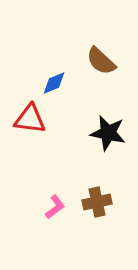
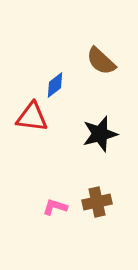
blue diamond: moved 1 px right, 2 px down; rotated 16 degrees counterclockwise
red triangle: moved 2 px right, 2 px up
black star: moved 8 px left, 1 px down; rotated 27 degrees counterclockwise
pink L-shape: rotated 125 degrees counterclockwise
